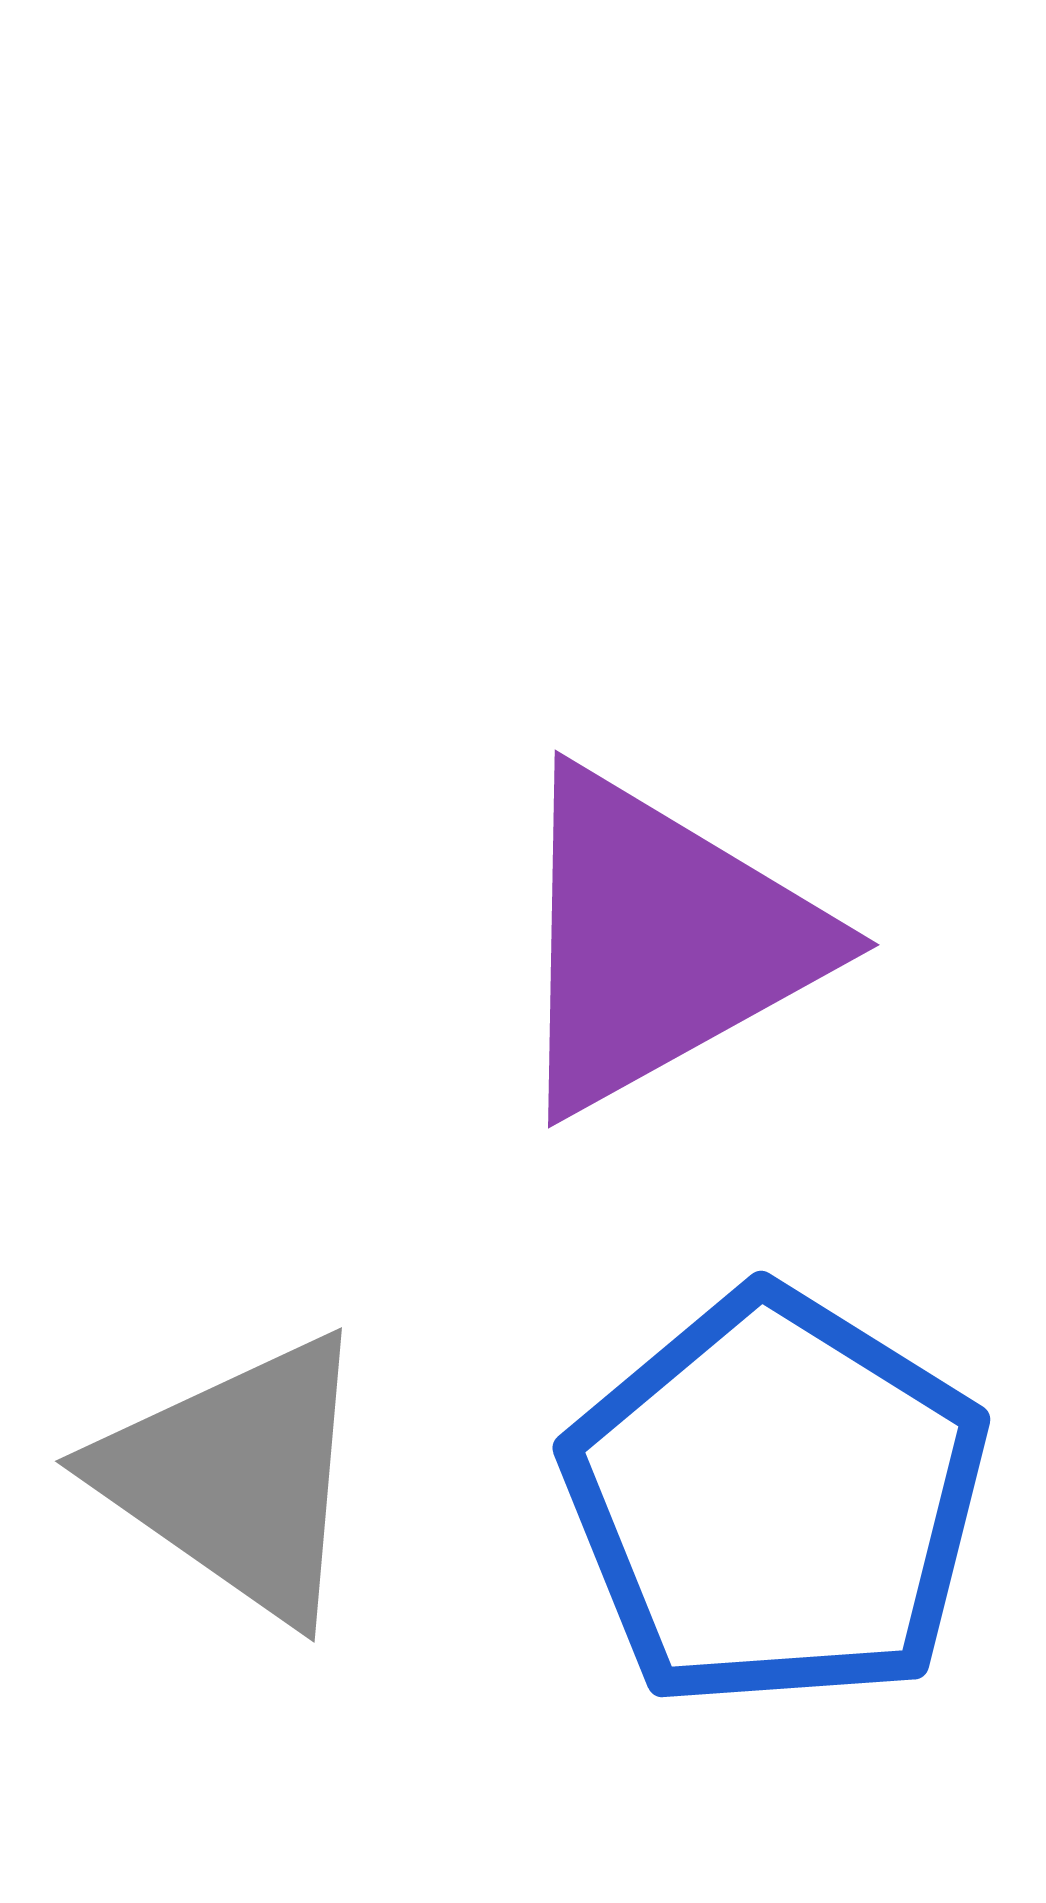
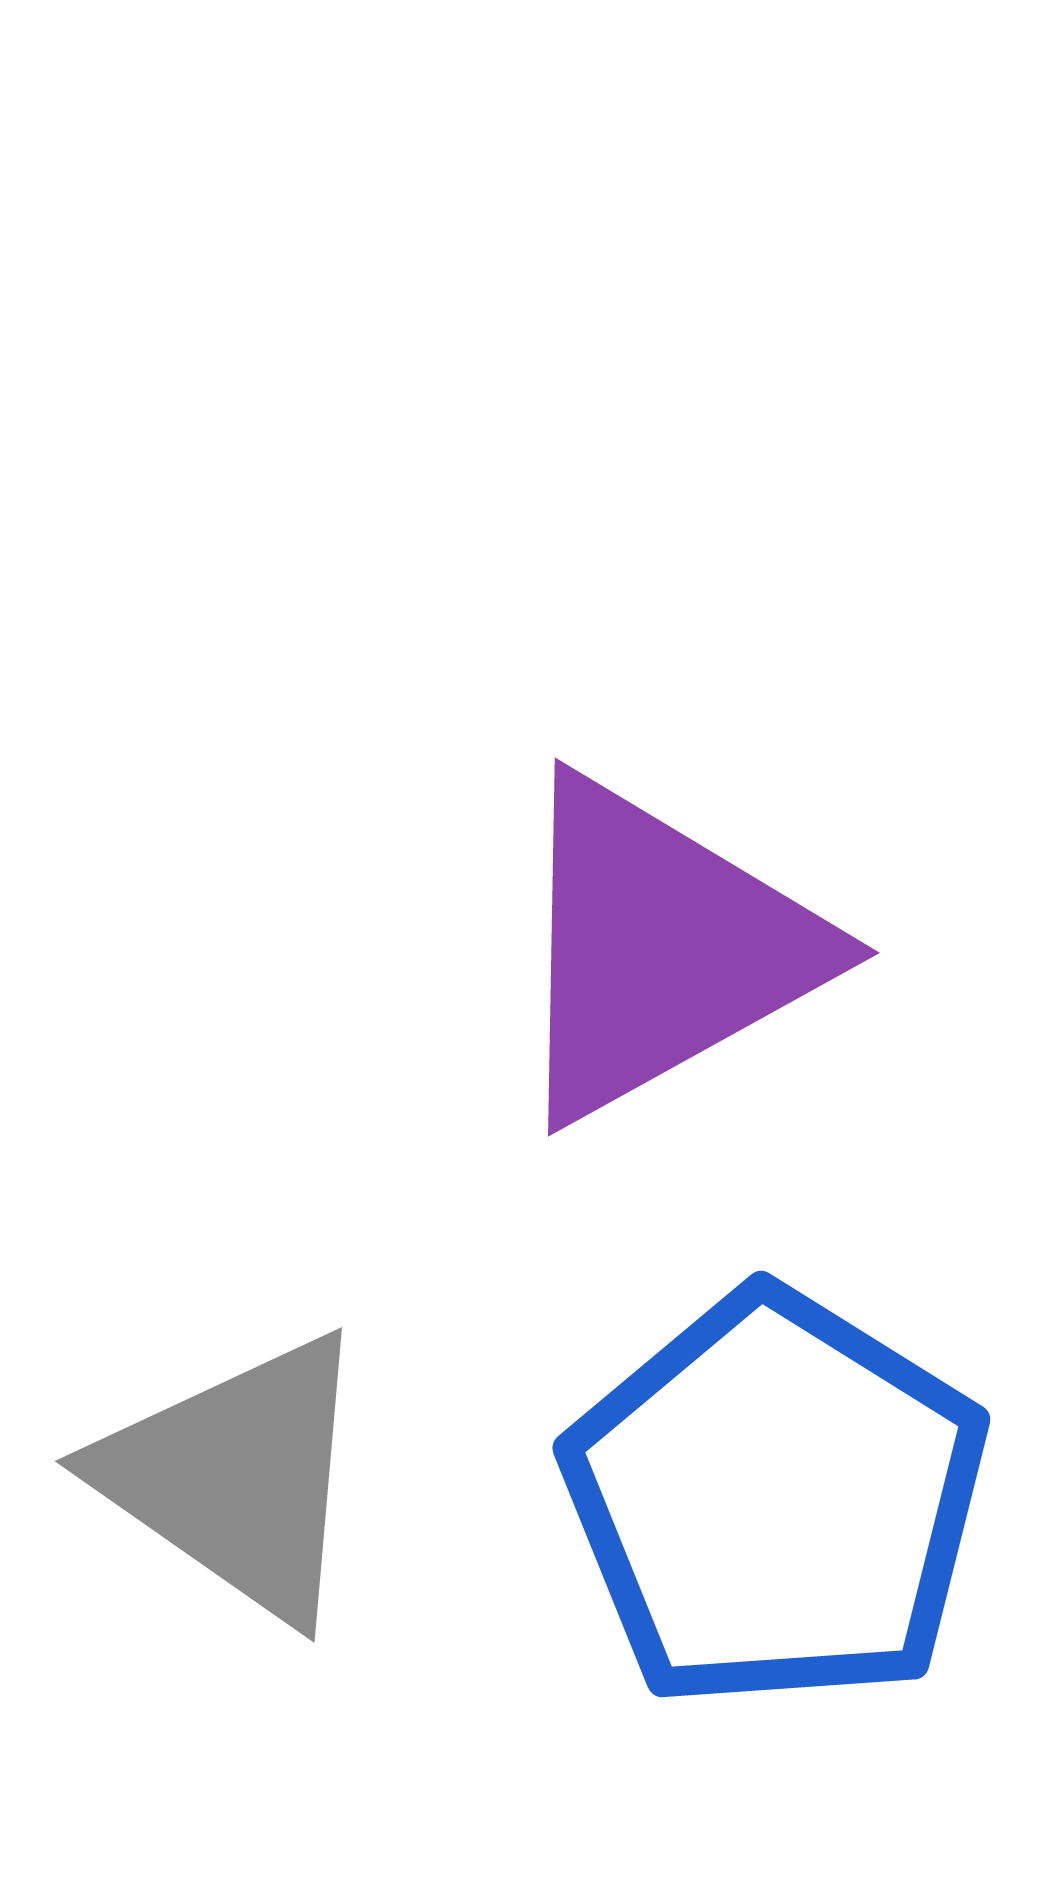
purple triangle: moved 8 px down
